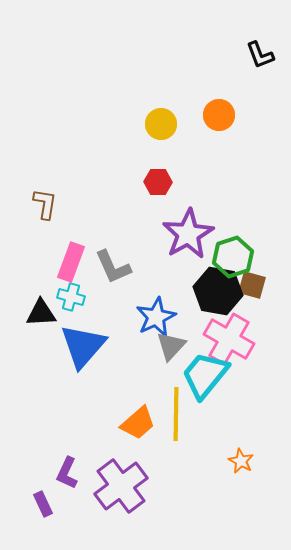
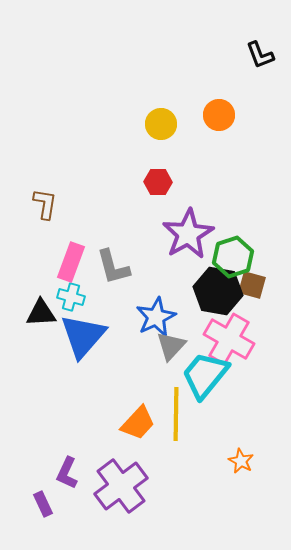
gray L-shape: rotated 9 degrees clockwise
blue triangle: moved 10 px up
orange trapezoid: rotated 6 degrees counterclockwise
